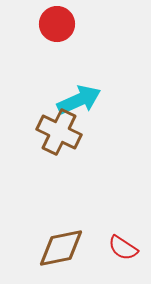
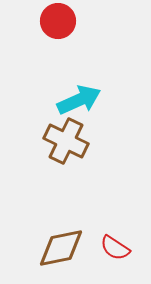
red circle: moved 1 px right, 3 px up
brown cross: moved 7 px right, 9 px down
red semicircle: moved 8 px left
